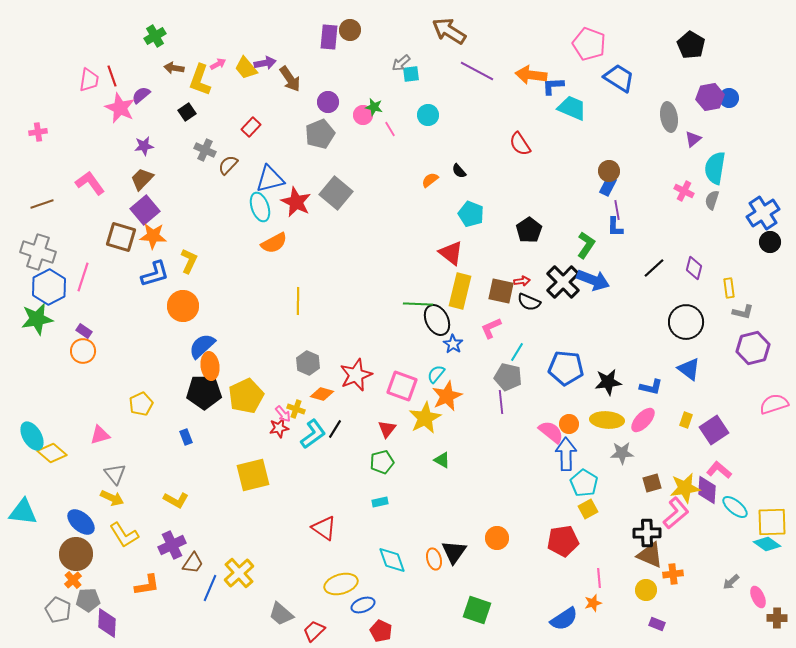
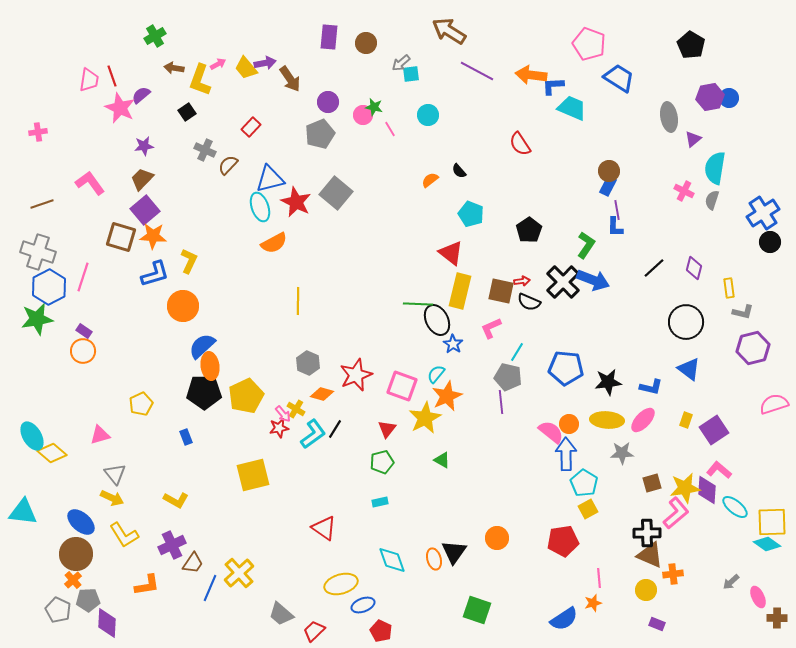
brown circle at (350, 30): moved 16 px right, 13 px down
yellow cross at (296, 409): rotated 12 degrees clockwise
